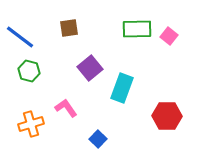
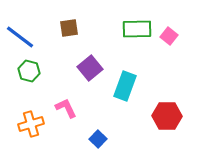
cyan rectangle: moved 3 px right, 2 px up
pink L-shape: rotated 10 degrees clockwise
